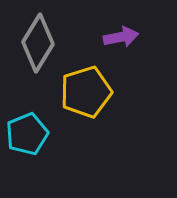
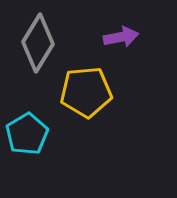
yellow pentagon: rotated 12 degrees clockwise
cyan pentagon: rotated 9 degrees counterclockwise
